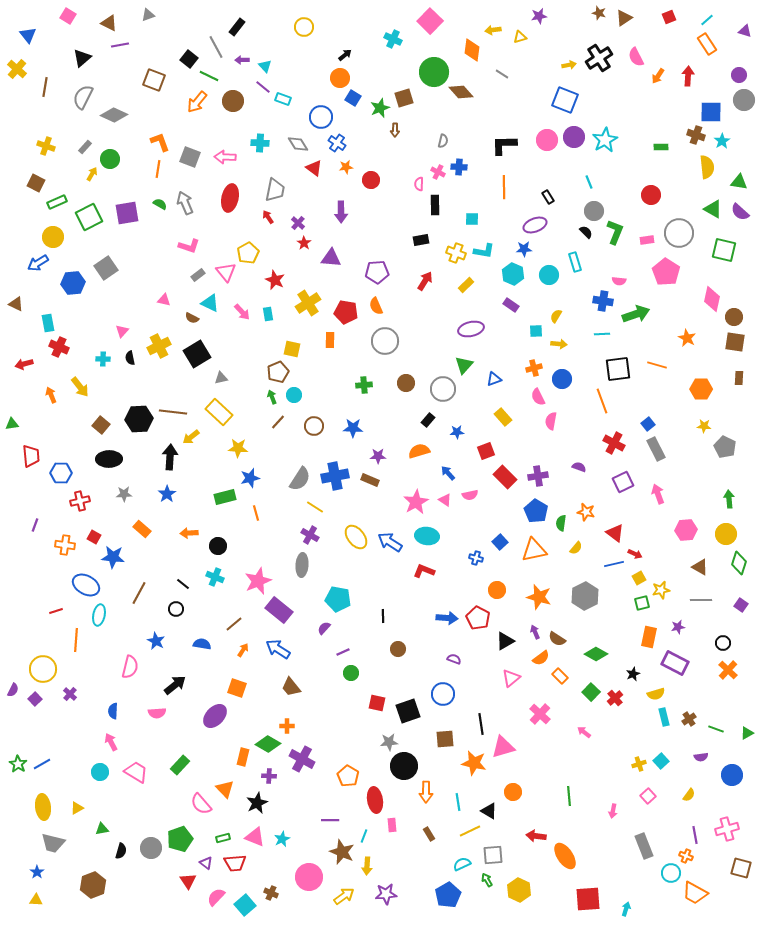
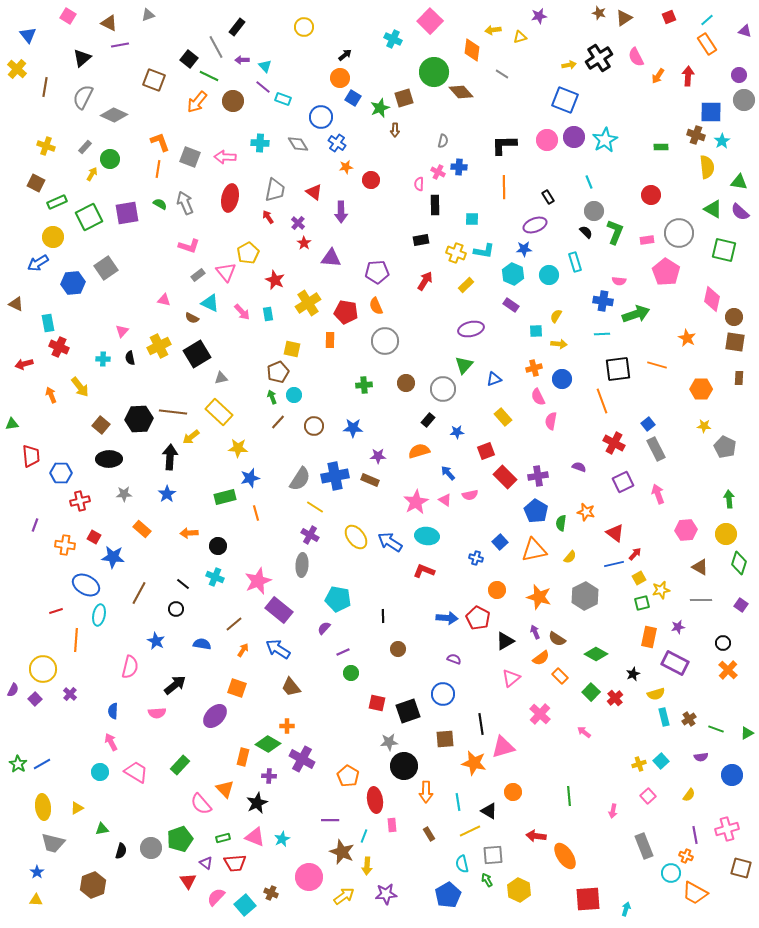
red triangle at (314, 168): moved 24 px down
yellow semicircle at (576, 548): moved 6 px left, 9 px down
red arrow at (635, 554): rotated 72 degrees counterclockwise
cyan semicircle at (462, 864): rotated 78 degrees counterclockwise
